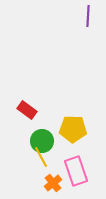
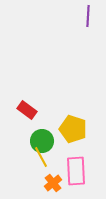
yellow pentagon: rotated 16 degrees clockwise
pink rectangle: rotated 16 degrees clockwise
